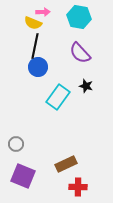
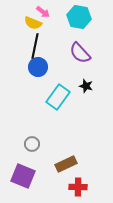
pink arrow: rotated 40 degrees clockwise
gray circle: moved 16 px right
